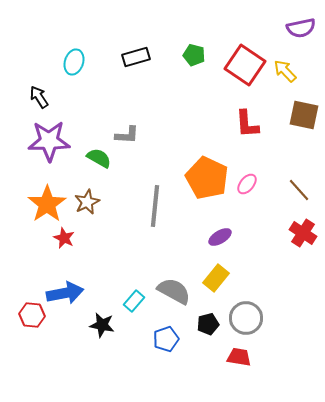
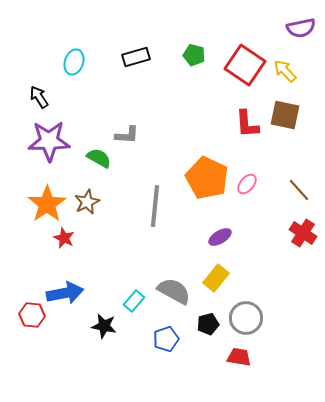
brown square: moved 19 px left
black star: moved 2 px right, 1 px down
